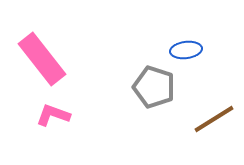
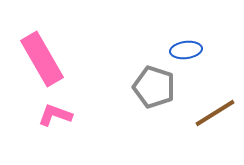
pink rectangle: rotated 8 degrees clockwise
pink L-shape: moved 2 px right
brown line: moved 1 px right, 6 px up
